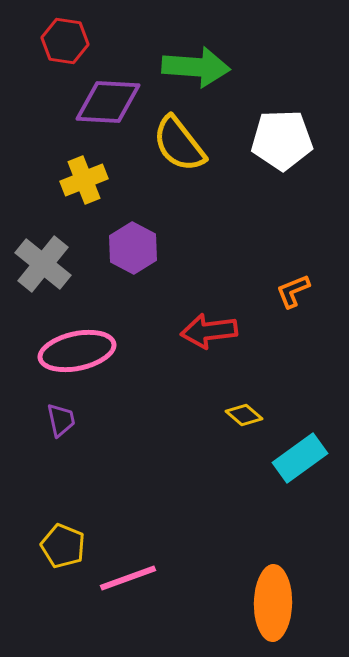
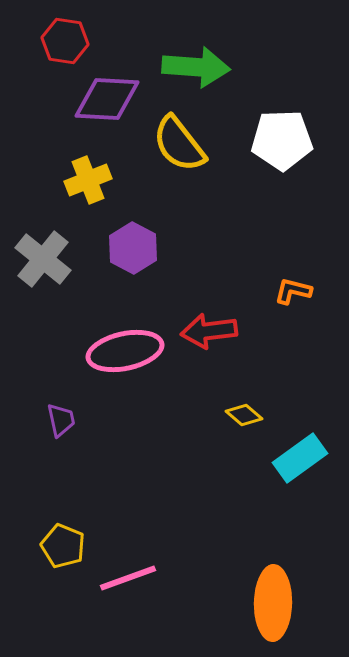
purple diamond: moved 1 px left, 3 px up
yellow cross: moved 4 px right
gray cross: moved 5 px up
orange L-shape: rotated 36 degrees clockwise
pink ellipse: moved 48 px right
